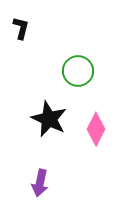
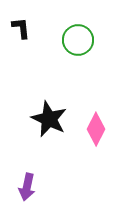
black L-shape: rotated 20 degrees counterclockwise
green circle: moved 31 px up
purple arrow: moved 13 px left, 4 px down
